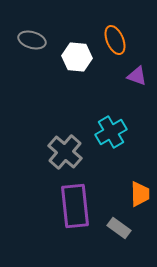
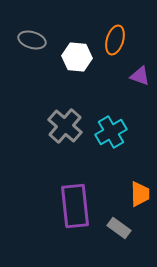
orange ellipse: rotated 40 degrees clockwise
purple triangle: moved 3 px right
gray cross: moved 26 px up
